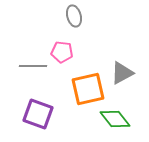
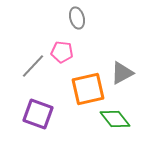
gray ellipse: moved 3 px right, 2 px down
gray line: rotated 48 degrees counterclockwise
